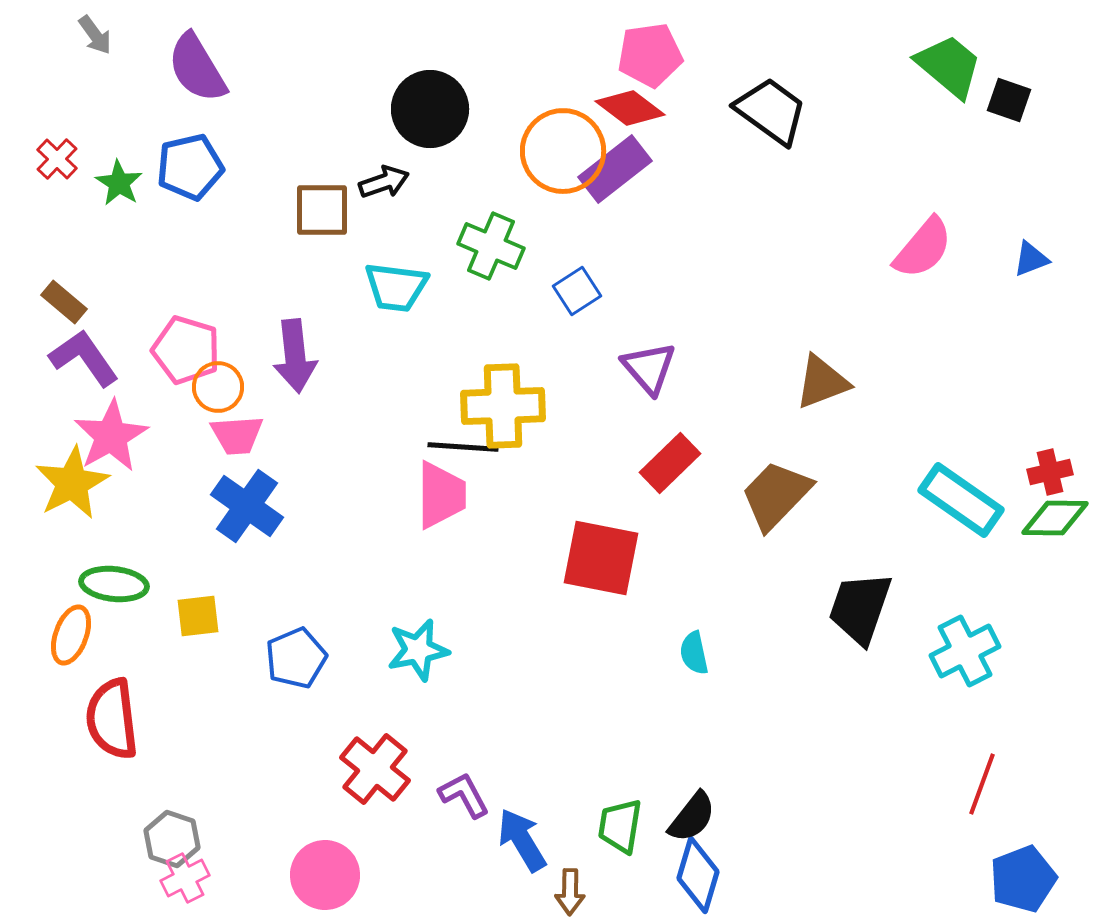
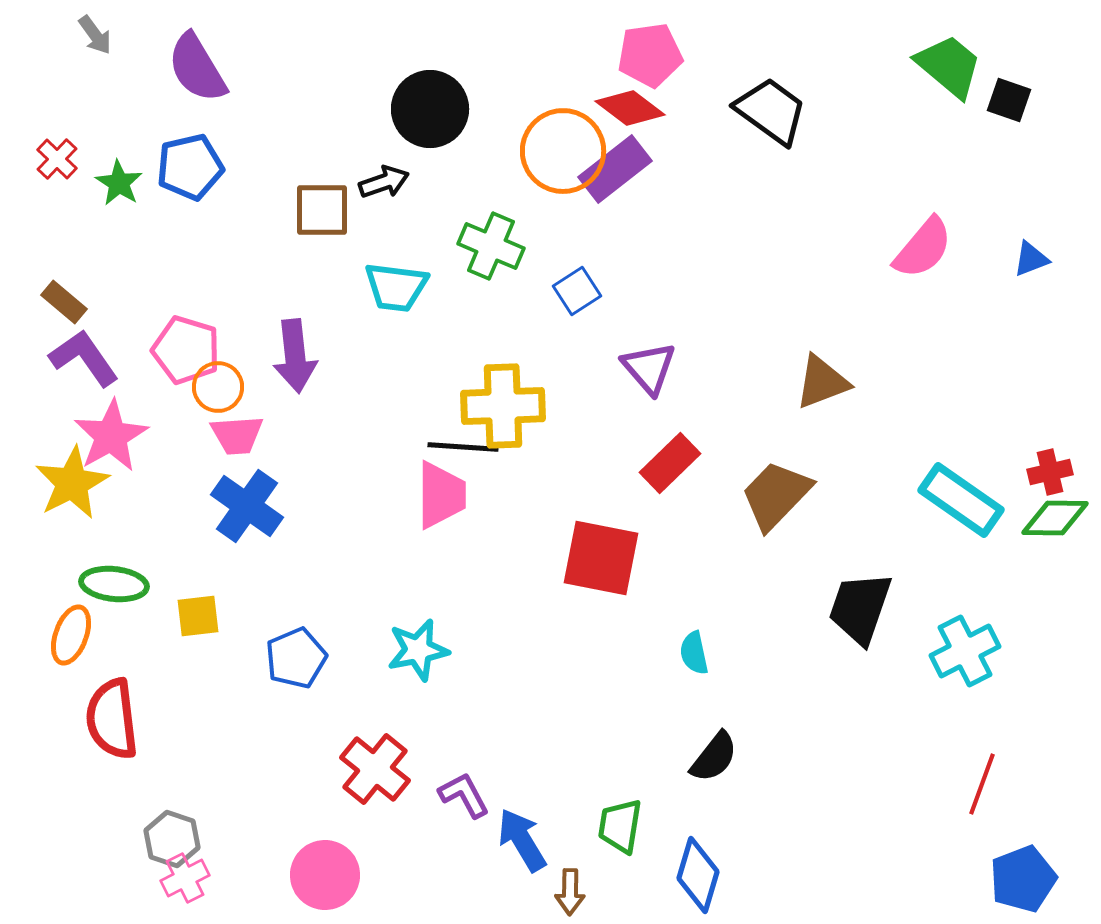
black semicircle at (692, 817): moved 22 px right, 60 px up
